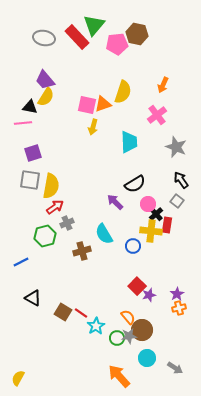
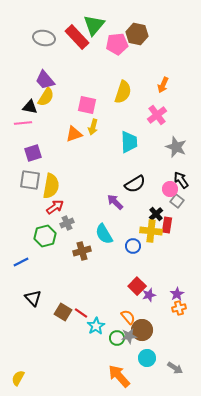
orange triangle at (103, 104): moved 29 px left, 30 px down
pink circle at (148, 204): moved 22 px right, 15 px up
black triangle at (33, 298): rotated 18 degrees clockwise
